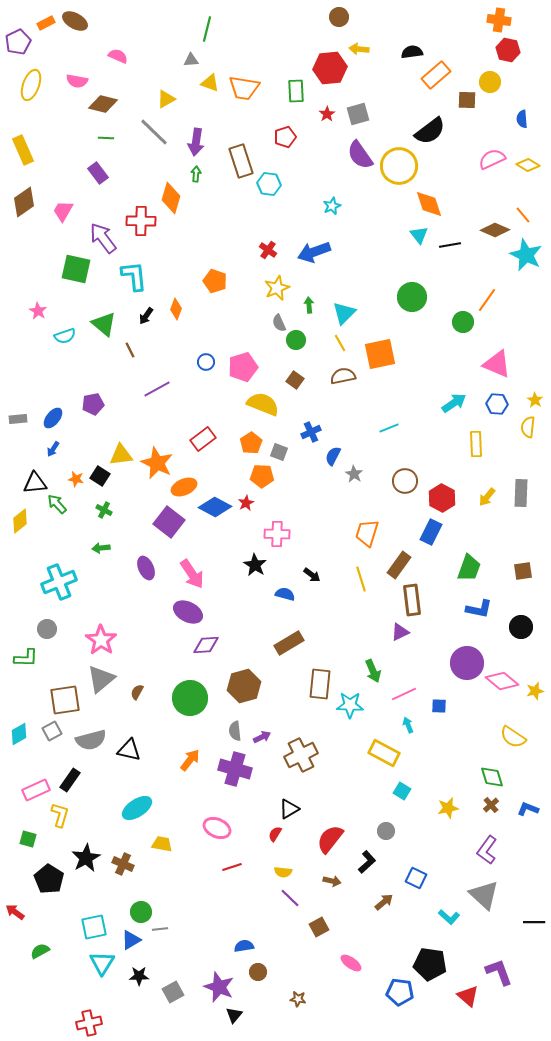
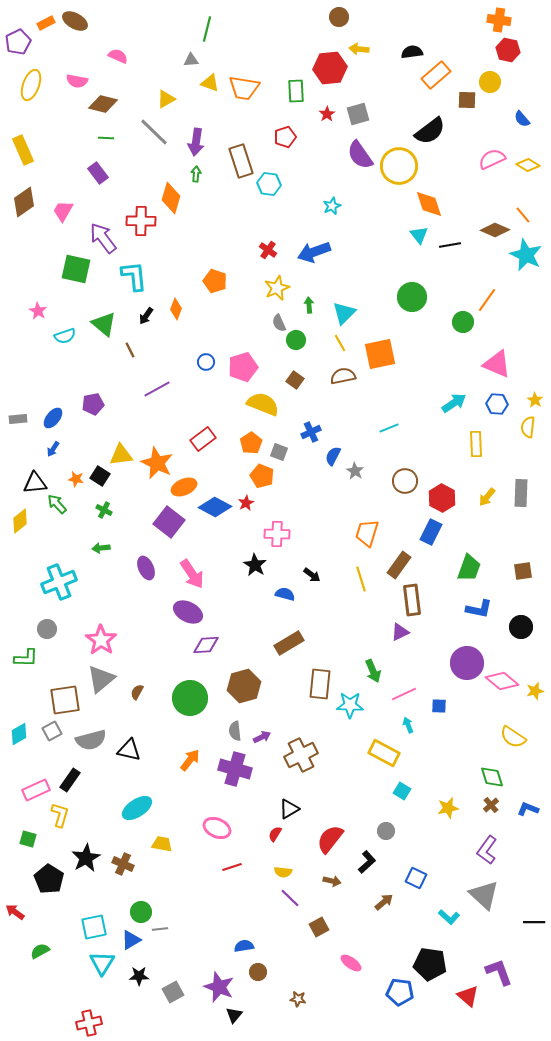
blue semicircle at (522, 119): rotated 36 degrees counterclockwise
gray star at (354, 474): moved 1 px right, 3 px up
orange pentagon at (262, 476): rotated 20 degrees clockwise
